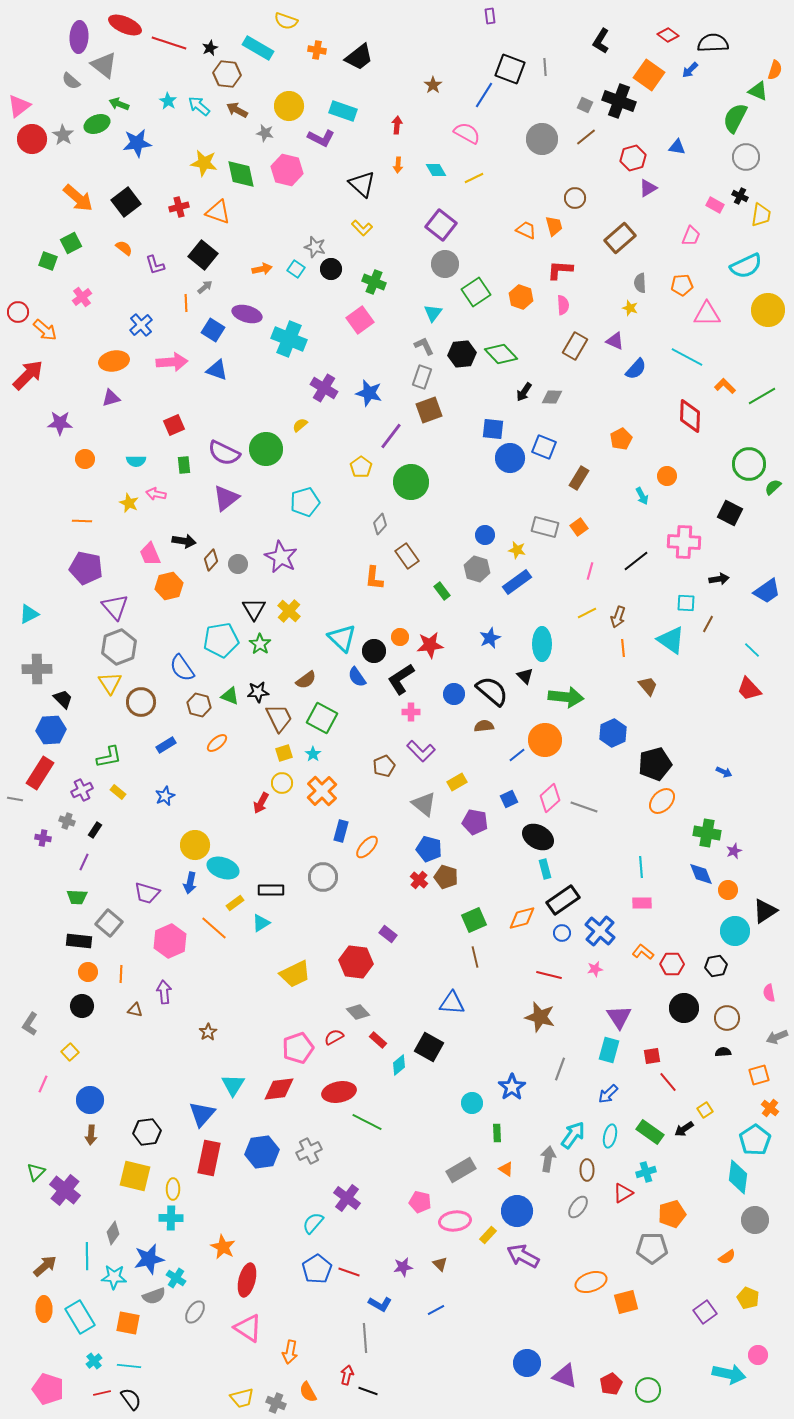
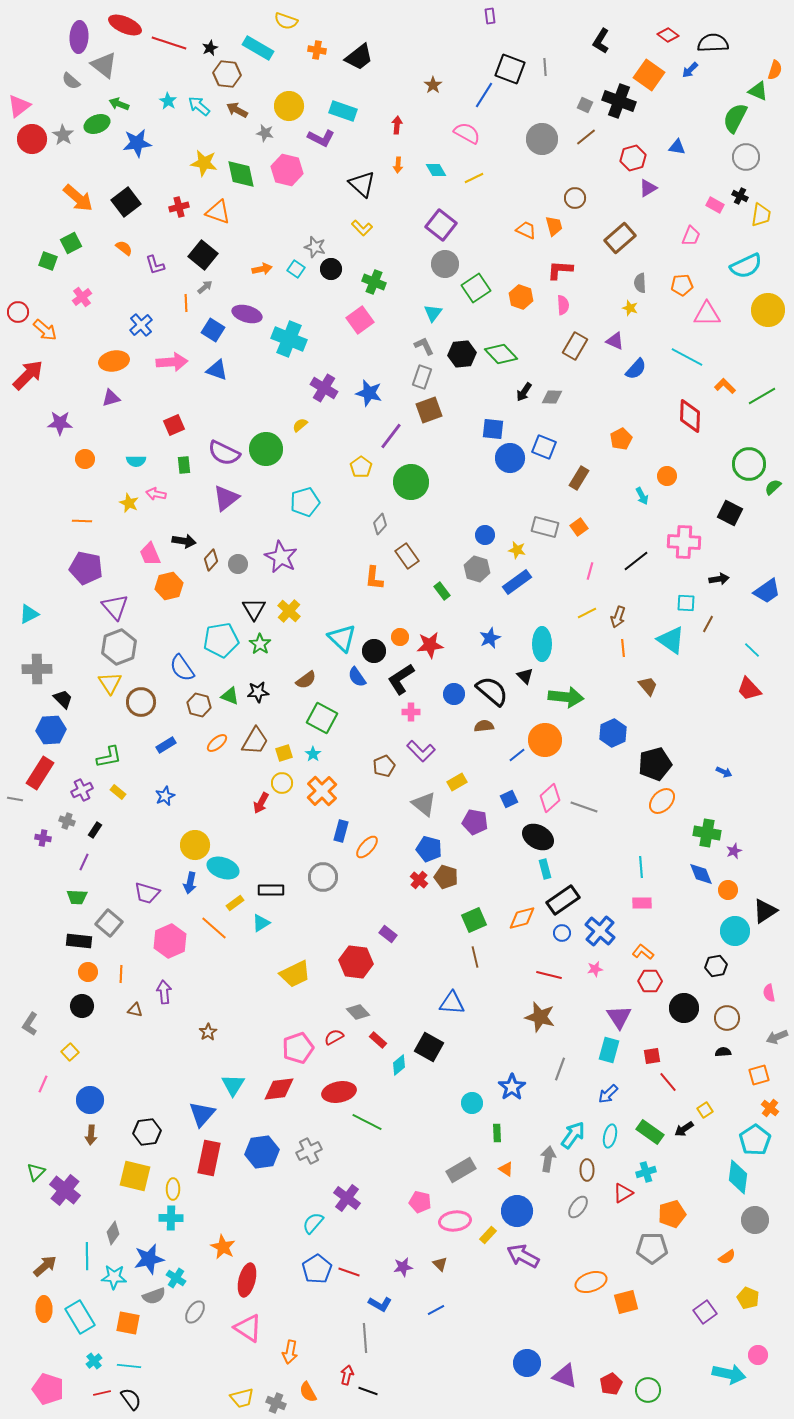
green square at (476, 292): moved 4 px up
brown trapezoid at (279, 718): moved 24 px left, 23 px down; rotated 56 degrees clockwise
red hexagon at (672, 964): moved 22 px left, 17 px down
